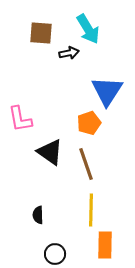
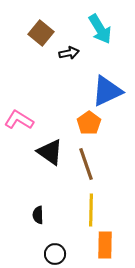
cyan arrow: moved 12 px right
brown square: rotated 35 degrees clockwise
blue triangle: rotated 32 degrees clockwise
pink L-shape: moved 1 px left, 1 px down; rotated 132 degrees clockwise
orange pentagon: rotated 15 degrees counterclockwise
